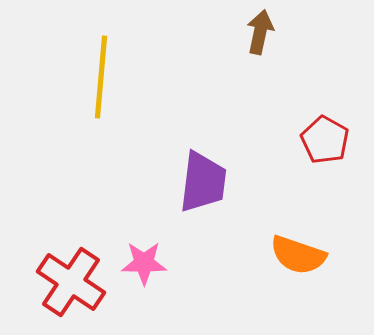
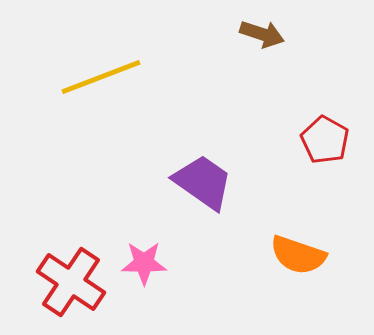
brown arrow: moved 2 px right, 2 px down; rotated 96 degrees clockwise
yellow line: rotated 64 degrees clockwise
purple trapezoid: rotated 62 degrees counterclockwise
